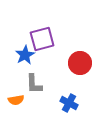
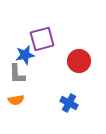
blue star: rotated 18 degrees clockwise
red circle: moved 1 px left, 2 px up
gray L-shape: moved 17 px left, 10 px up
